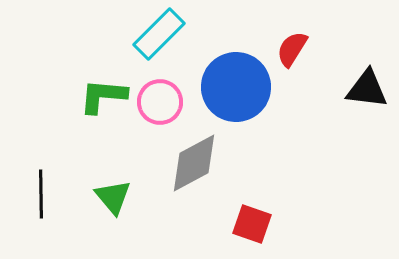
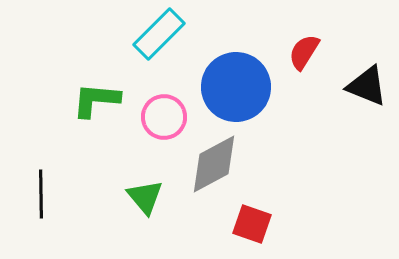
red semicircle: moved 12 px right, 3 px down
black triangle: moved 3 px up; rotated 15 degrees clockwise
green L-shape: moved 7 px left, 4 px down
pink circle: moved 4 px right, 15 px down
gray diamond: moved 20 px right, 1 px down
green triangle: moved 32 px right
